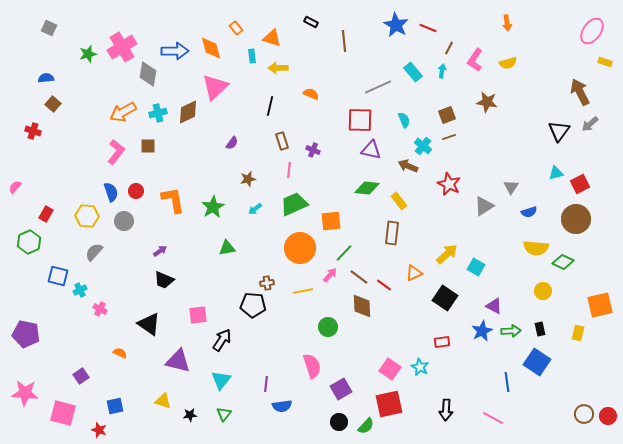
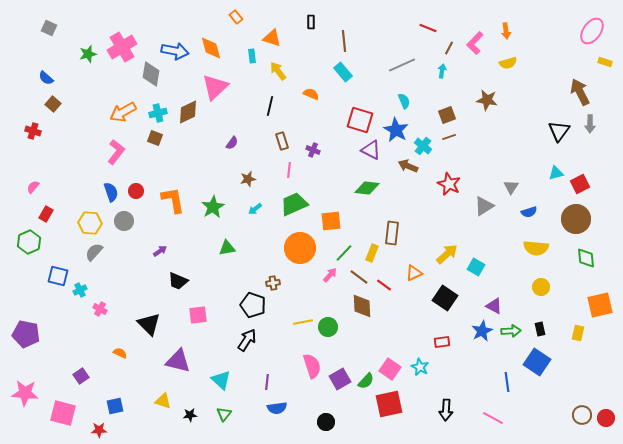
black rectangle at (311, 22): rotated 64 degrees clockwise
orange arrow at (507, 23): moved 1 px left, 8 px down
blue star at (396, 25): moved 105 px down
orange rectangle at (236, 28): moved 11 px up
blue arrow at (175, 51): rotated 12 degrees clockwise
pink L-shape at (475, 60): moved 17 px up; rotated 10 degrees clockwise
yellow arrow at (278, 68): moved 3 px down; rotated 54 degrees clockwise
cyan rectangle at (413, 72): moved 70 px left
gray diamond at (148, 74): moved 3 px right
blue semicircle at (46, 78): rotated 133 degrees counterclockwise
gray line at (378, 87): moved 24 px right, 22 px up
brown star at (487, 102): moved 2 px up
red square at (360, 120): rotated 16 degrees clockwise
cyan semicircle at (404, 120): moved 19 px up
gray arrow at (590, 124): rotated 48 degrees counterclockwise
brown square at (148, 146): moved 7 px right, 8 px up; rotated 21 degrees clockwise
purple triangle at (371, 150): rotated 15 degrees clockwise
pink semicircle at (15, 187): moved 18 px right
yellow rectangle at (399, 201): moved 27 px left, 52 px down; rotated 60 degrees clockwise
yellow hexagon at (87, 216): moved 3 px right, 7 px down
green diamond at (563, 262): moved 23 px right, 4 px up; rotated 60 degrees clockwise
black trapezoid at (164, 280): moved 14 px right, 1 px down
brown cross at (267, 283): moved 6 px right
yellow line at (303, 291): moved 31 px down
yellow circle at (543, 291): moved 2 px left, 4 px up
black pentagon at (253, 305): rotated 15 degrees clockwise
black triangle at (149, 324): rotated 10 degrees clockwise
black arrow at (222, 340): moved 25 px right
cyan triangle at (221, 380): rotated 25 degrees counterclockwise
purple line at (266, 384): moved 1 px right, 2 px up
purple square at (341, 389): moved 1 px left, 10 px up
blue semicircle at (282, 406): moved 5 px left, 2 px down
brown circle at (584, 414): moved 2 px left, 1 px down
red circle at (608, 416): moved 2 px left, 2 px down
black circle at (339, 422): moved 13 px left
green semicircle at (366, 426): moved 45 px up
red star at (99, 430): rotated 21 degrees counterclockwise
